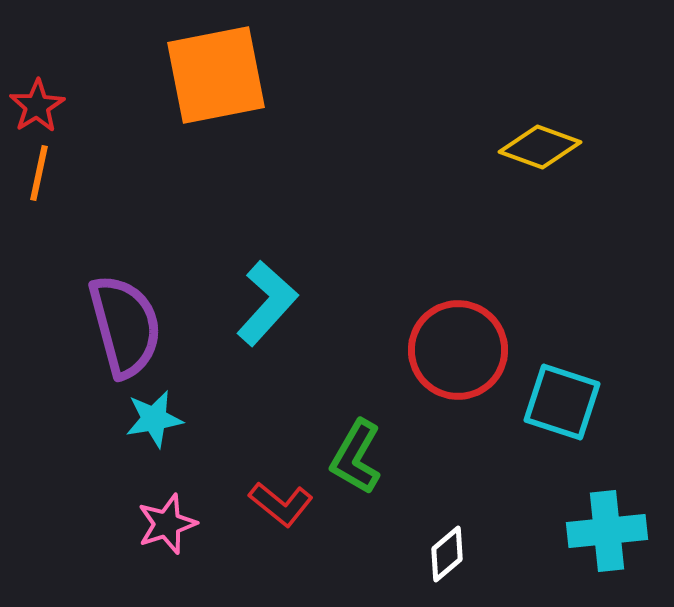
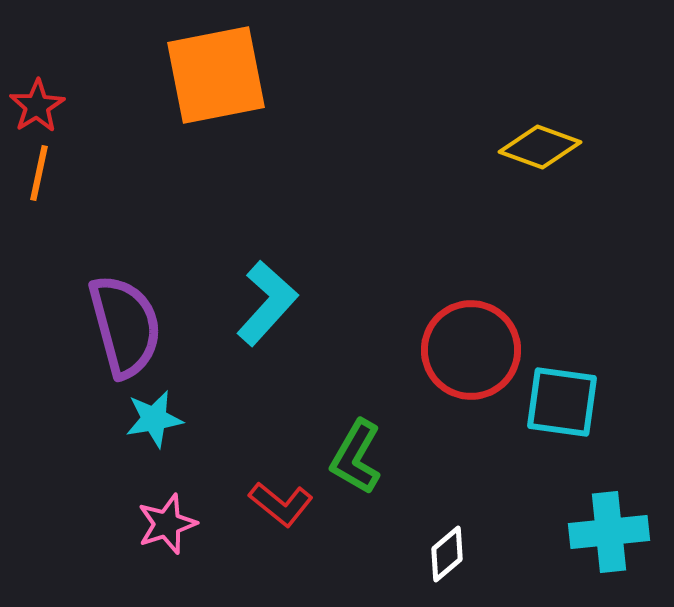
red circle: moved 13 px right
cyan square: rotated 10 degrees counterclockwise
cyan cross: moved 2 px right, 1 px down
